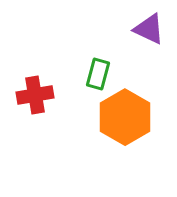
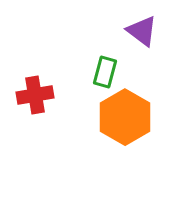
purple triangle: moved 7 px left, 2 px down; rotated 12 degrees clockwise
green rectangle: moved 7 px right, 2 px up
